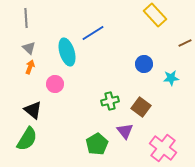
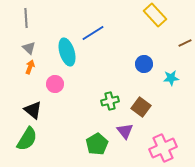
pink cross: rotated 28 degrees clockwise
